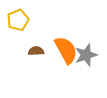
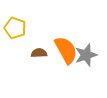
yellow pentagon: moved 3 px left, 8 px down; rotated 30 degrees counterclockwise
brown semicircle: moved 3 px right, 2 px down
